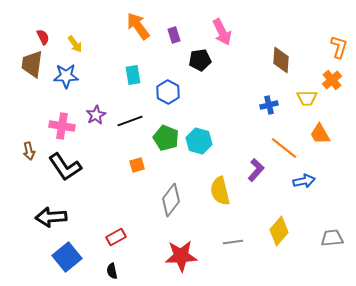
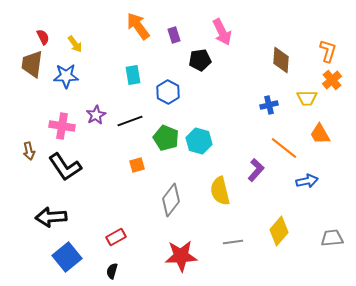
orange L-shape: moved 11 px left, 4 px down
blue arrow: moved 3 px right
black semicircle: rotated 28 degrees clockwise
